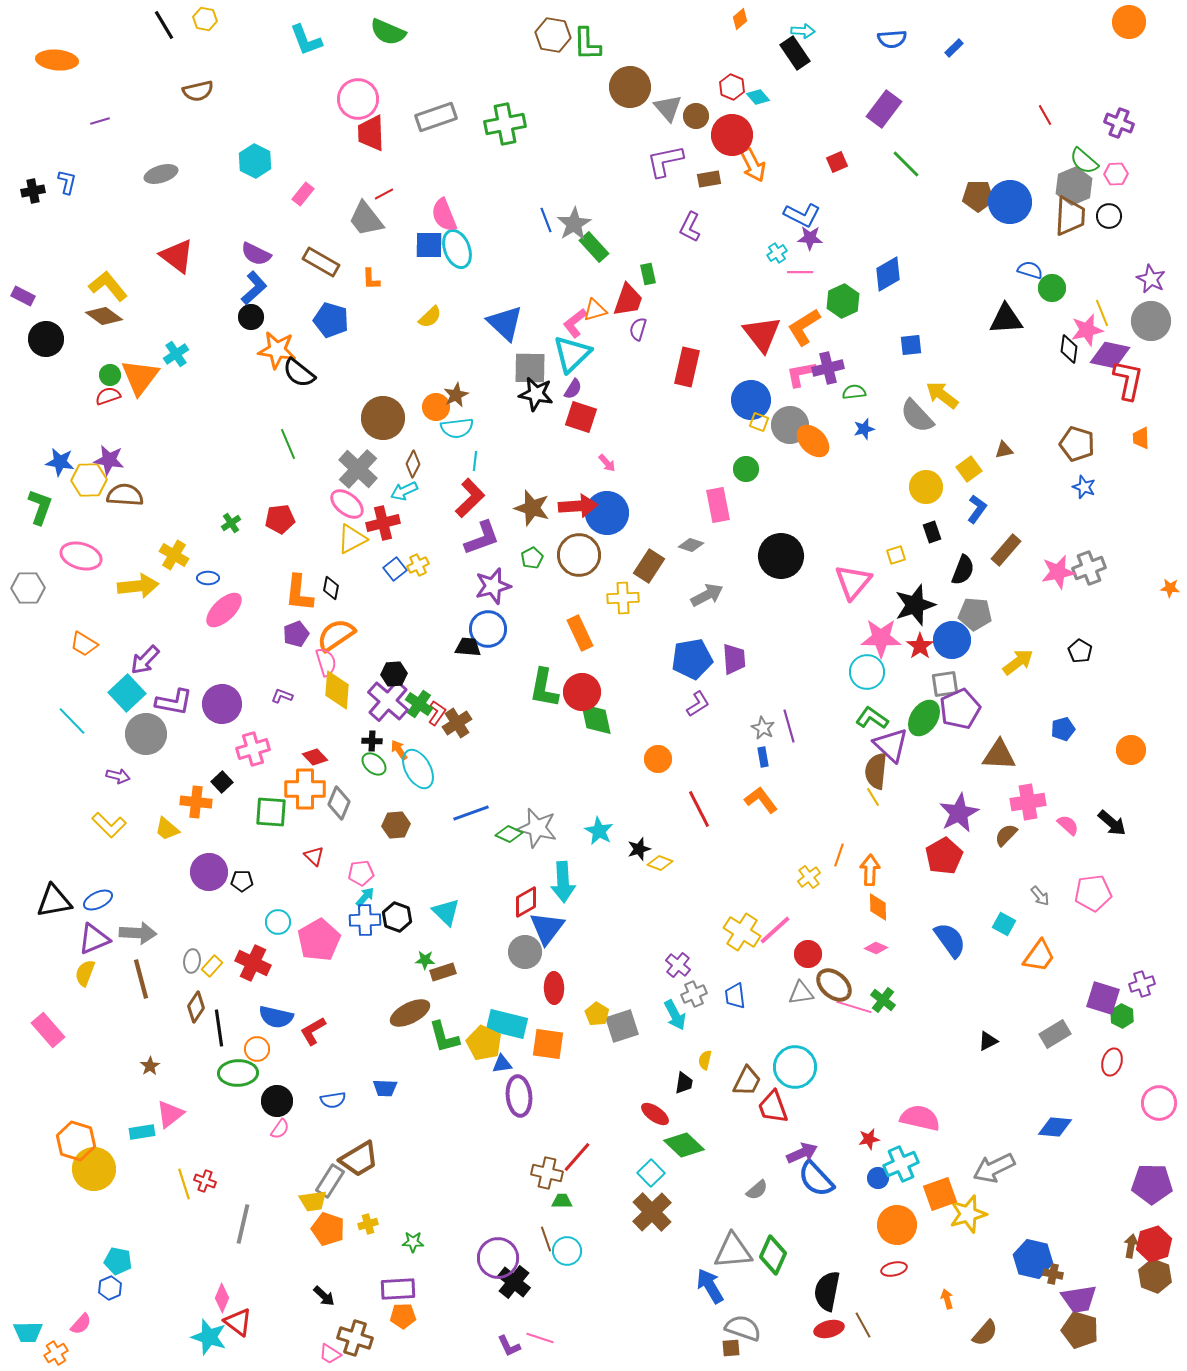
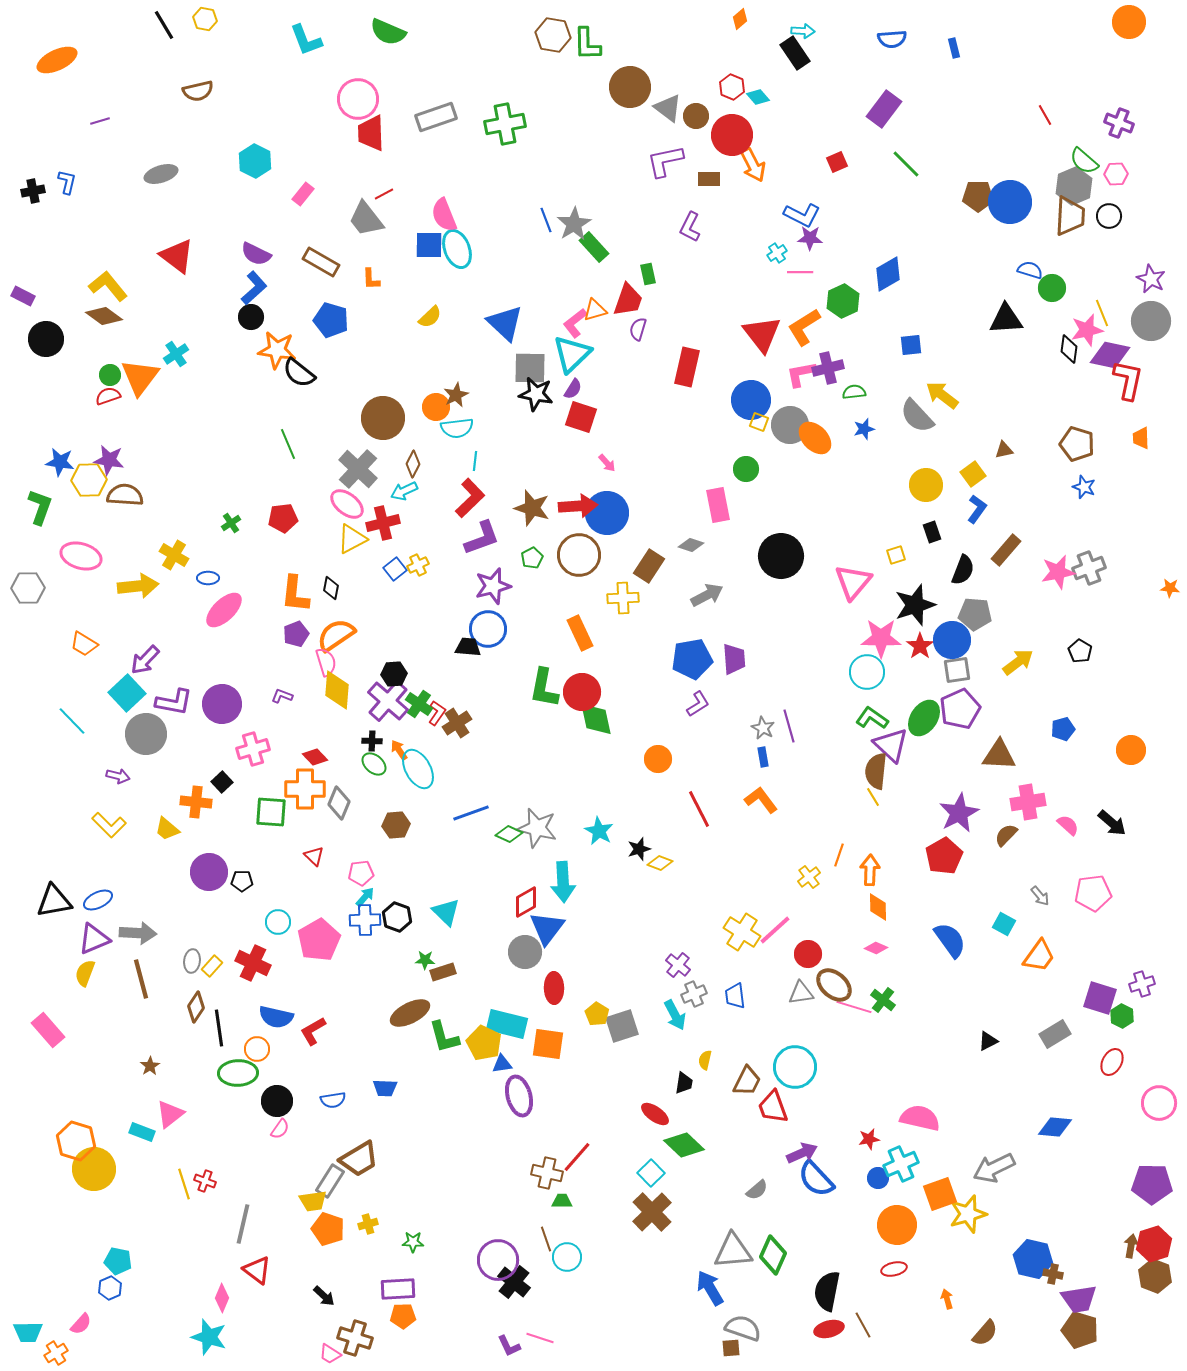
blue rectangle at (954, 48): rotated 60 degrees counterclockwise
orange ellipse at (57, 60): rotated 30 degrees counterclockwise
gray triangle at (668, 108): rotated 12 degrees counterclockwise
brown rectangle at (709, 179): rotated 10 degrees clockwise
orange ellipse at (813, 441): moved 2 px right, 3 px up
yellow square at (969, 469): moved 4 px right, 5 px down
yellow circle at (926, 487): moved 2 px up
red pentagon at (280, 519): moved 3 px right, 1 px up
orange L-shape at (299, 593): moved 4 px left, 1 px down
gray square at (945, 684): moved 12 px right, 14 px up
purple square at (1103, 998): moved 3 px left
red ellipse at (1112, 1062): rotated 12 degrees clockwise
purple ellipse at (519, 1096): rotated 9 degrees counterclockwise
cyan rectangle at (142, 1132): rotated 30 degrees clockwise
cyan circle at (567, 1251): moved 6 px down
purple circle at (498, 1258): moved 2 px down
blue arrow at (710, 1286): moved 2 px down
red triangle at (238, 1322): moved 19 px right, 52 px up
